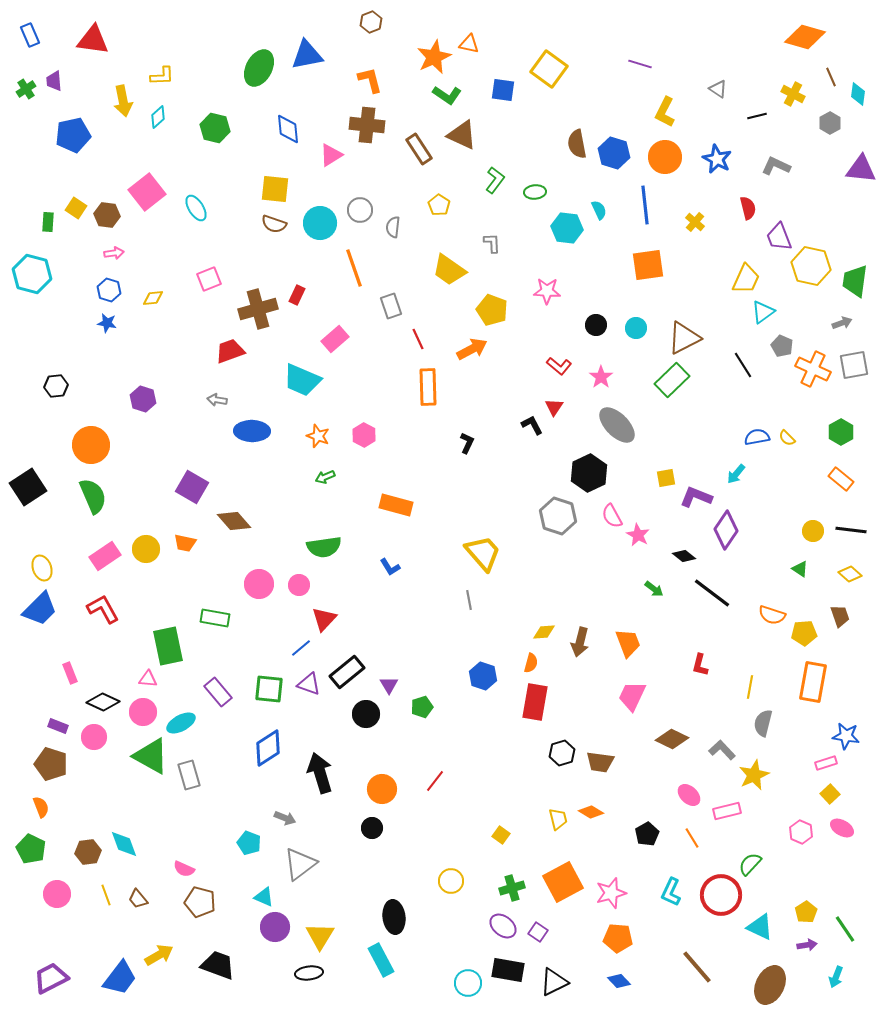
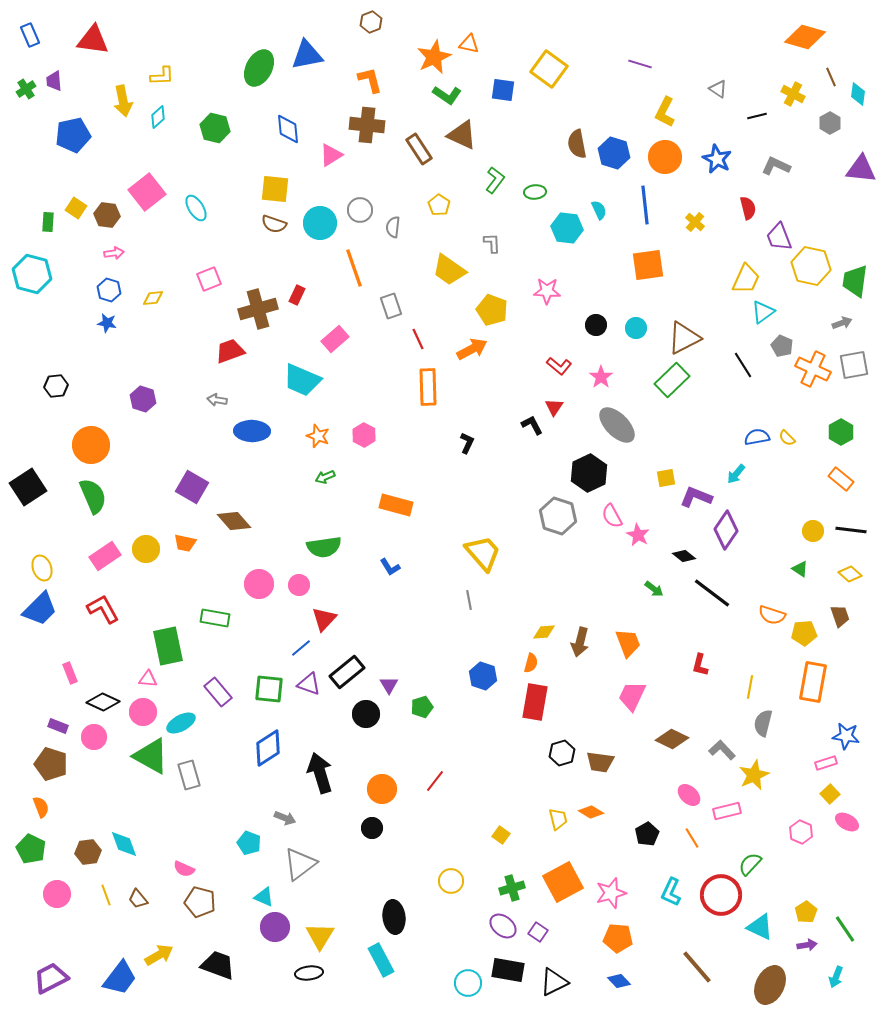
pink ellipse at (842, 828): moved 5 px right, 6 px up
